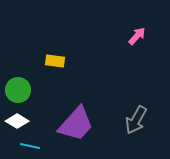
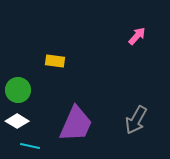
purple trapezoid: rotated 18 degrees counterclockwise
